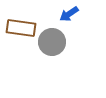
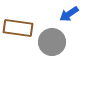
brown rectangle: moved 3 px left
